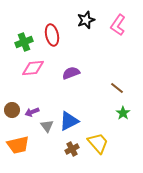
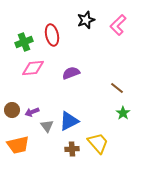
pink L-shape: rotated 10 degrees clockwise
brown cross: rotated 24 degrees clockwise
